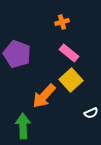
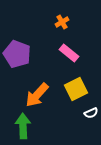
orange cross: rotated 16 degrees counterclockwise
yellow square: moved 5 px right, 9 px down; rotated 15 degrees clockwise
orange arrow: moved 7 px left, 1 px up
